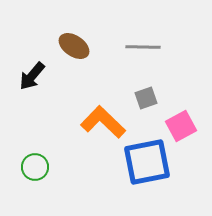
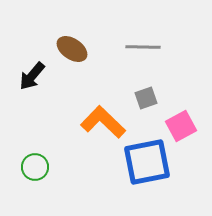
brown ellipse: moved 2 px left, 3 px down
